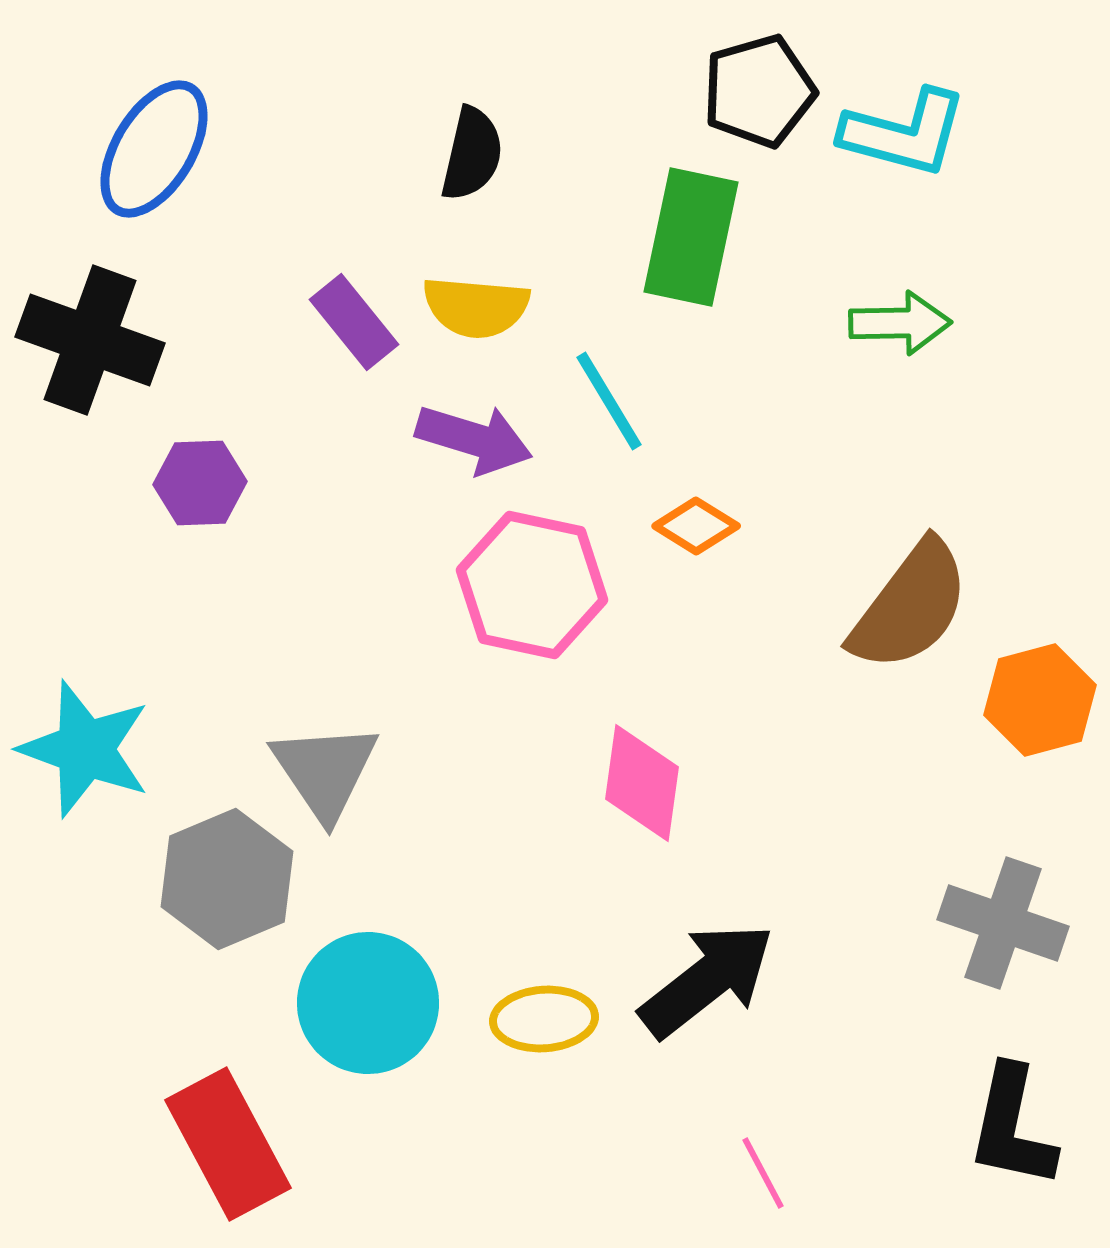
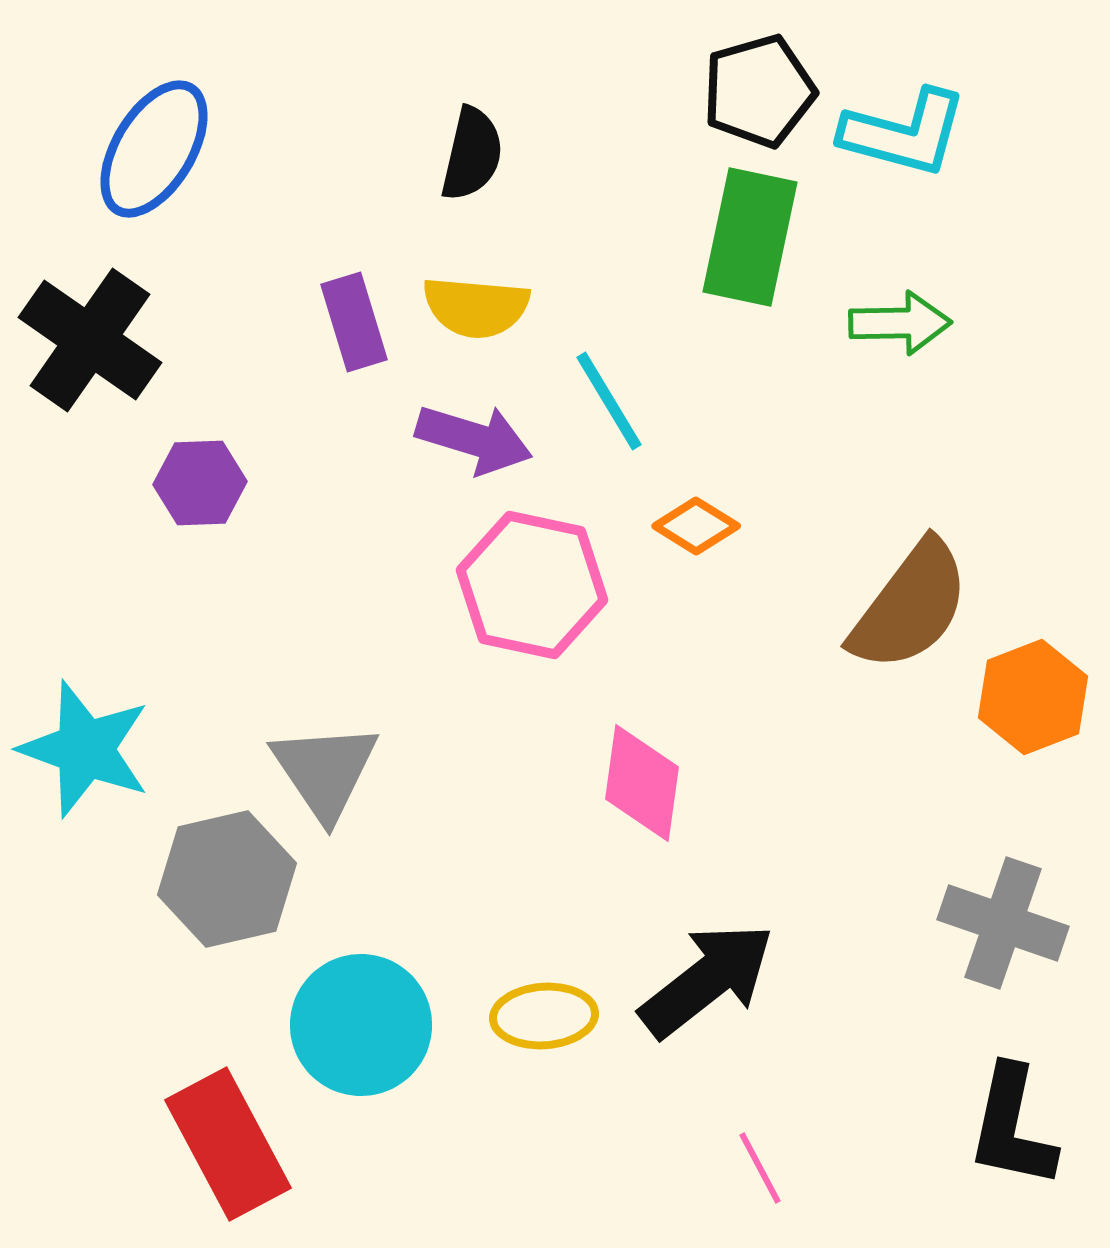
green rectangle: moved 59 px right
purple rectangle: rotated 22 degrees clockwise
black cross: rotated 15 degrees clockwise
orange hexagon: moved 7 px left, 3 px up; rotated 6 degrees counterclockwise
gray hexagon: rotated 10 degrees clockwise
cyan circle: moved 7 px left, 22 px down
yellow ellipse: moved 3 px up
pink line: moved 3 px left, 5 px up
